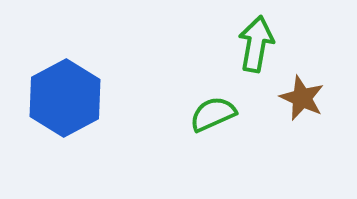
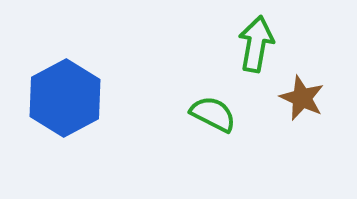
green semicircle: rotated 51 degrees clockwise
